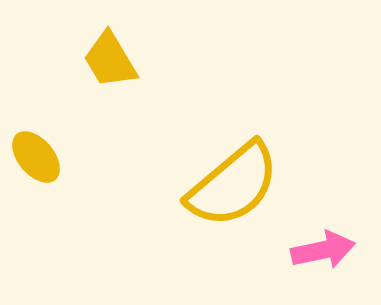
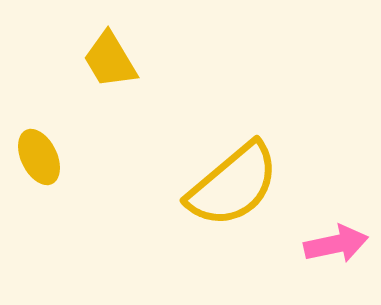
yellow ellipse: moved 3 px right; rotated 14 degrees clockwise
pink arrow: moved 13 px right, 6 px up
